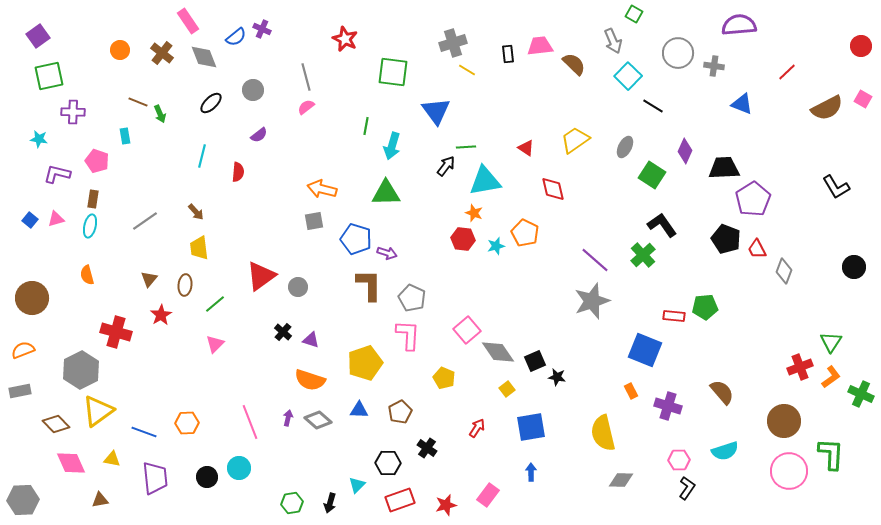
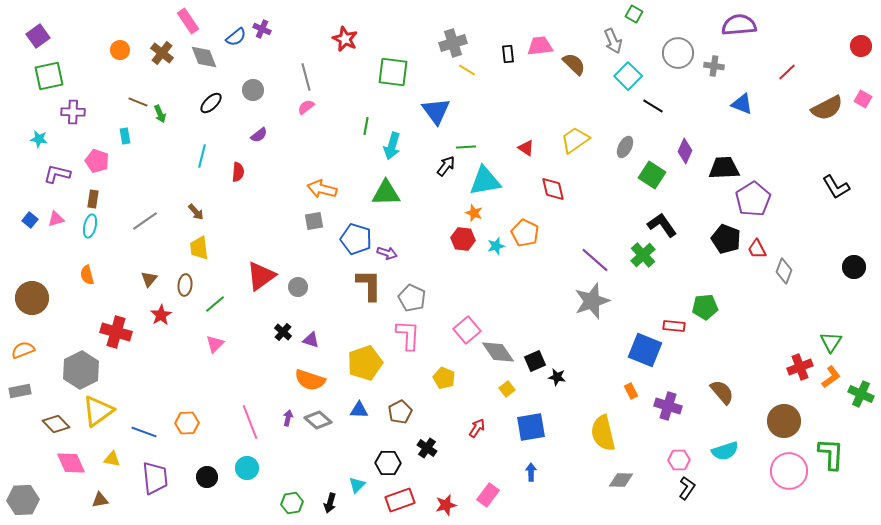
red rectangle at (674, 316): moved 10 px down
cyan circle at (239, 468): moved 8 px right
